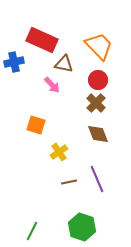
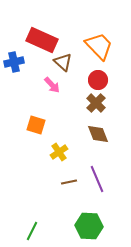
brown triangle: moved 1 px left, 2 px up; rotated 30 degrees clockwise
green hexagon: moved 7 px right, 1 px up; rotated 16 degrees counterclockwise
